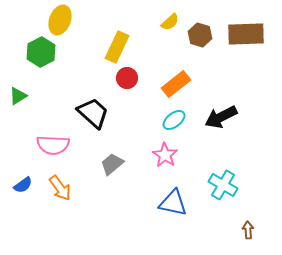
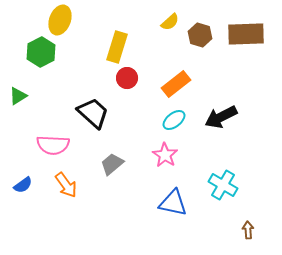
yellow rectangle: rotated 8 degrees counterclockwise
orange arrow: moved 6 px right, 3 px up
